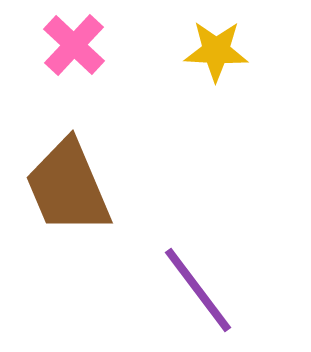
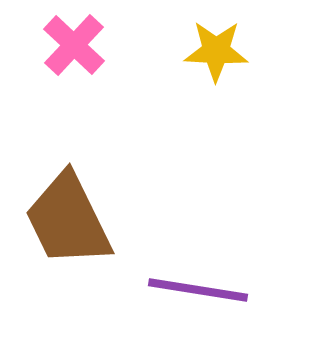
brown trapezoid: moved 33 px down; rotated 3 degrees counterclockwise
purple line: rotated 44 degrees counterclockwise
